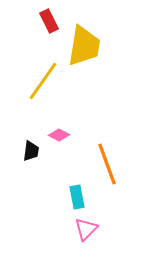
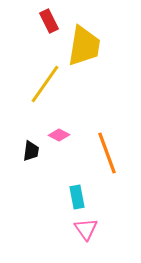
yellow line: moved 2 px right, 3 px down
orange line: moved 11 px up
pink triangle: rotated 20 degrees counterclockwise
